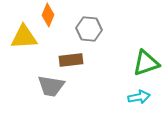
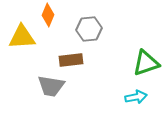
gray hexagon: rotated 10 degrees counterclockwise
yellow triangle: moved 2 px left
cyan arrow: moved 3 px left
